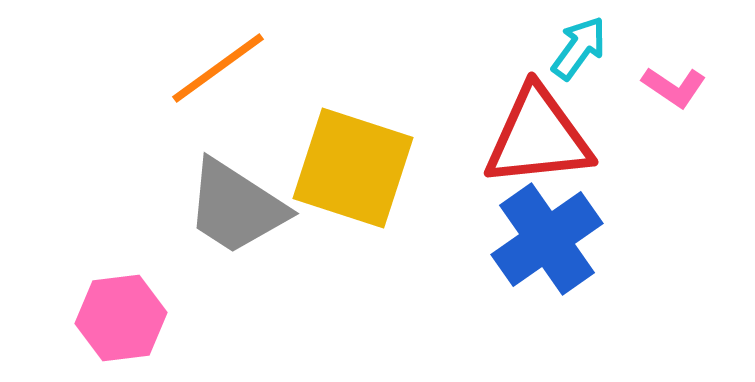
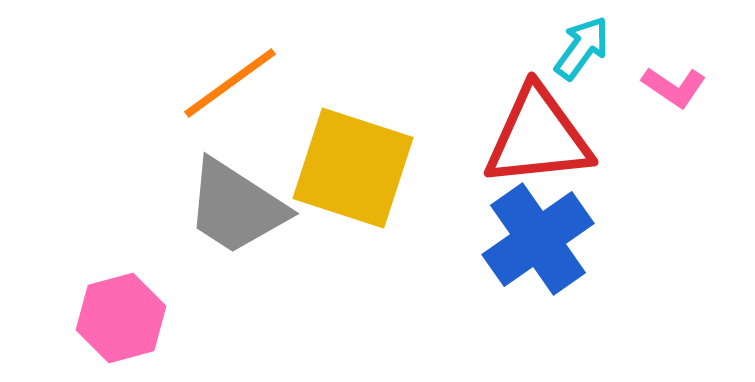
cyan arrow: moved 3 px right
orange line: moved 12 px right, 15 px down
blue cross: moved 9 px left
pink hexagon: rotated 8 degrees counterclockwise
